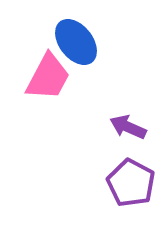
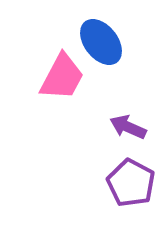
blue ellipse: moved 25 px right
pink trapezoid: moved 14 px right
